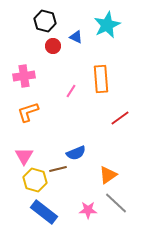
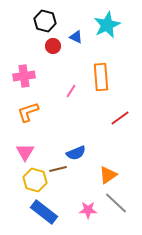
orange rectangle: moved 2 px up
pink triangle: moved 1 px right, 4 px up
